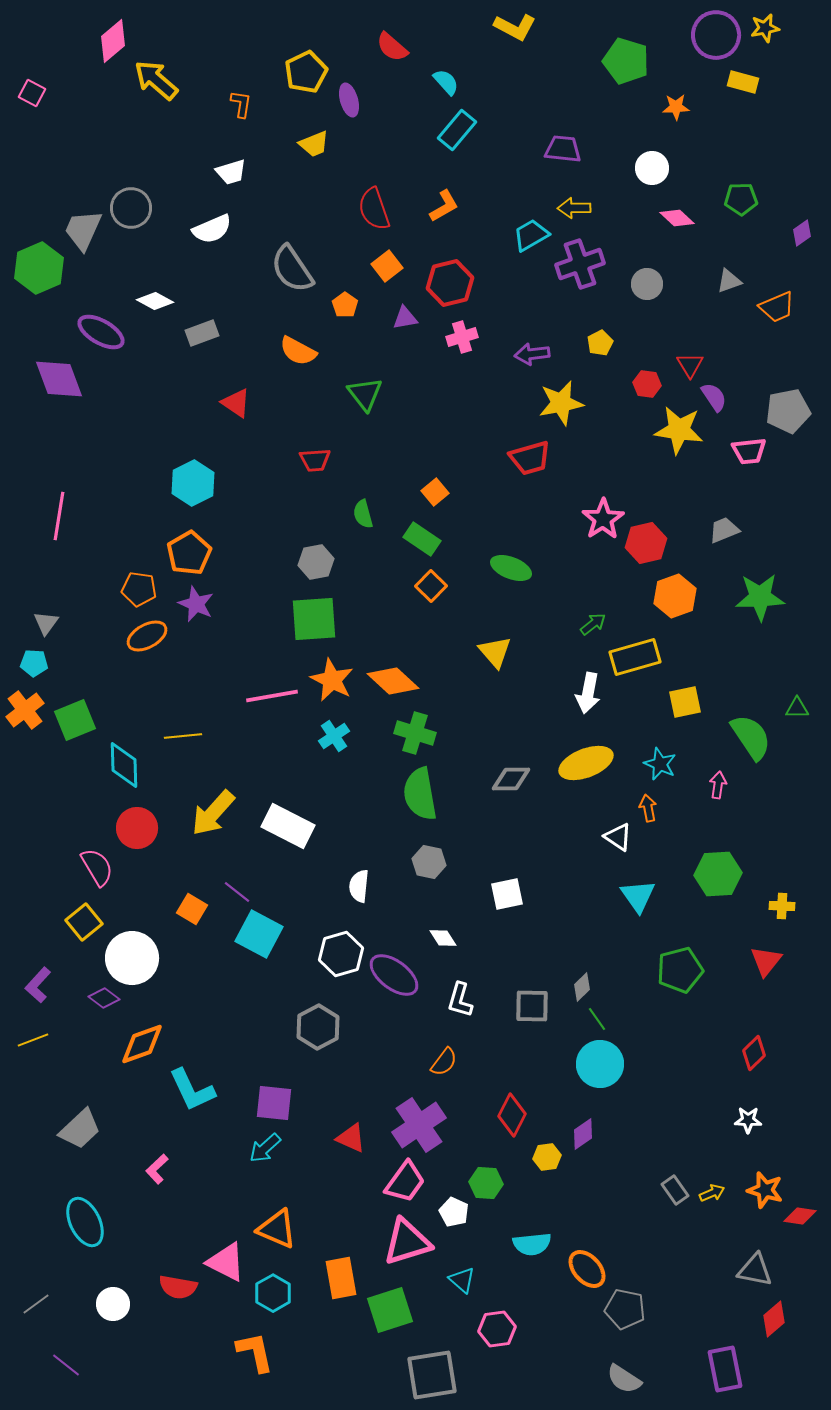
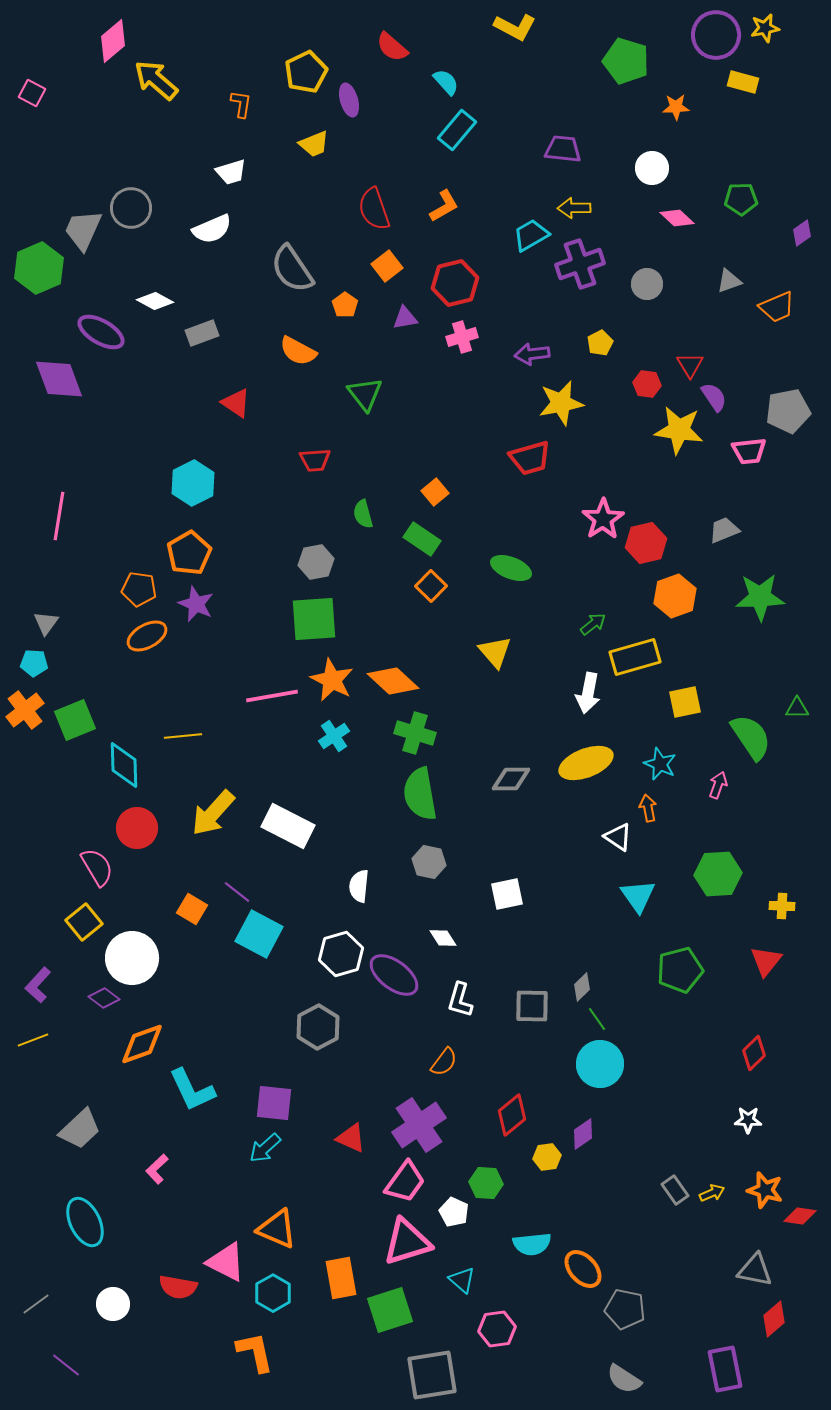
red hexagon at (450, 283): moved 5 px right
pink arrow at (718, 785): rotated 12 degrees clockwise
red diamond at (512, 1115): rotated 24 degrees clockwise
orange ellipse at (587, 1269): moved 4 px left
